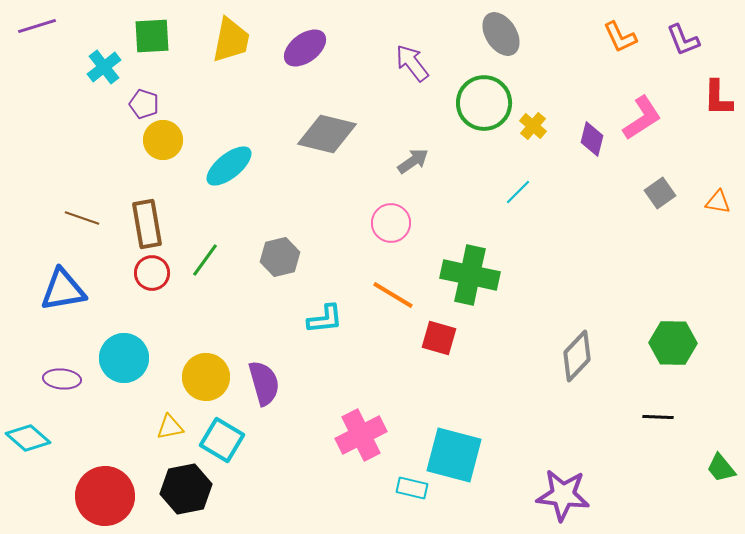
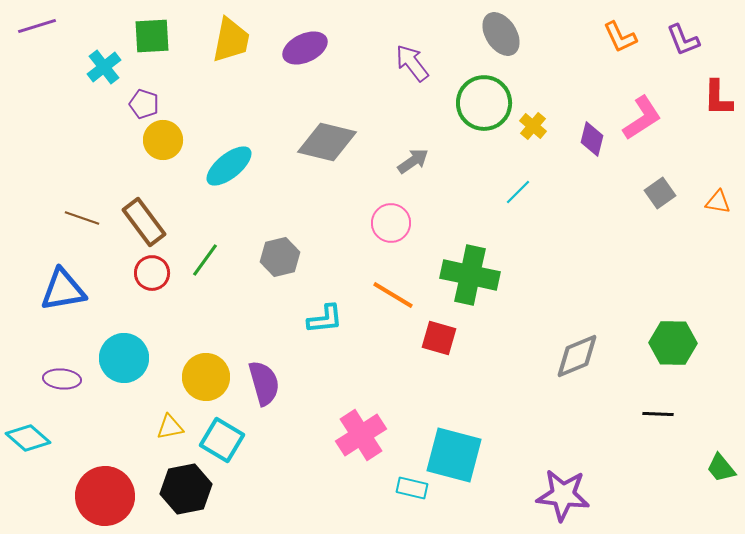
purple ellipse at (305, 48): rotated 12 degrees clockwise
gray diamond at (327, 134): moved 8 px down
brown rectangle at (147, 224): moved 3 px left, 2 px up; rotated 27 degrees counterclockwise
gray diamond at (577, 356): rotated 24 degrees clockwise
black line at (658, 417): moved 3 px up
pink cross at (361, 435): rotated 6 degrees counterclockwise
